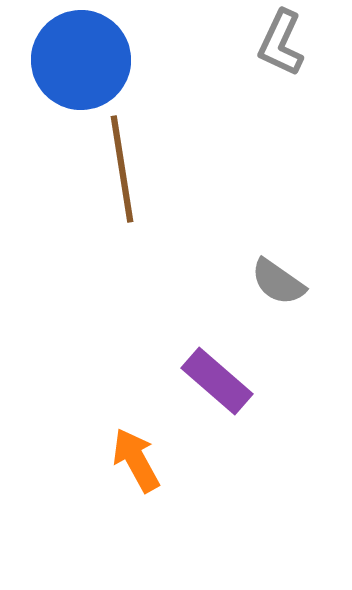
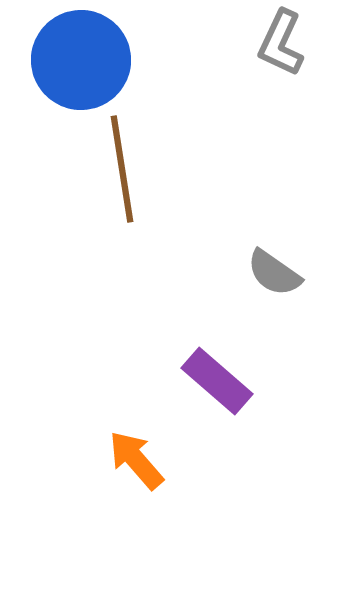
gray semicircle: moved 4 px left, 9 px up
orange arrow: rotated 12 degrees counterclockwise
